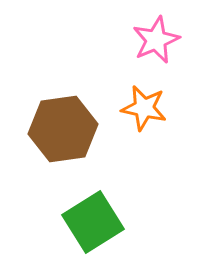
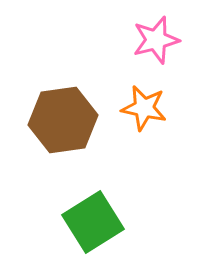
pink star: rotated 9 degrees clockwise
brown hexagon: moved 9 px up
